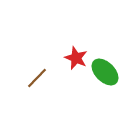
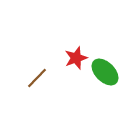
red star: rotated 30 degrees clockwise
